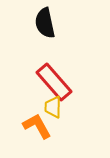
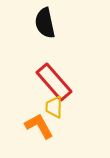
yellow trapezoid: moved 1 px right
orange L-shape: moved 2 px right
